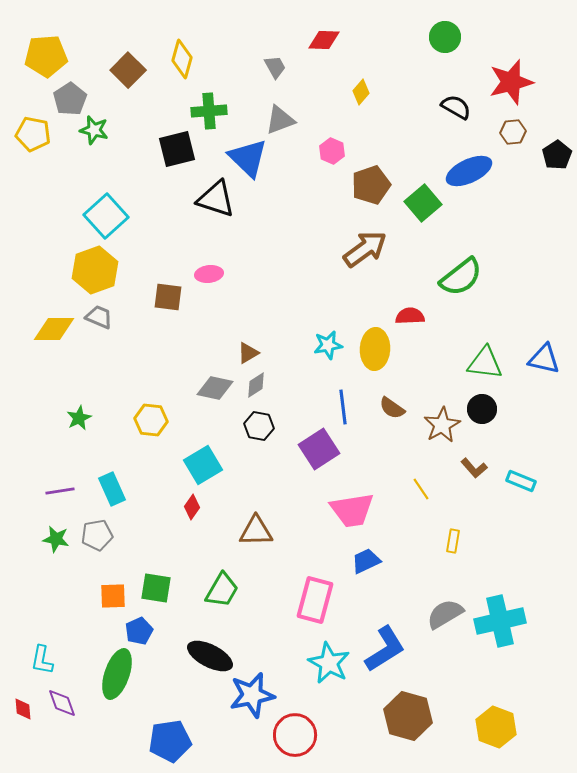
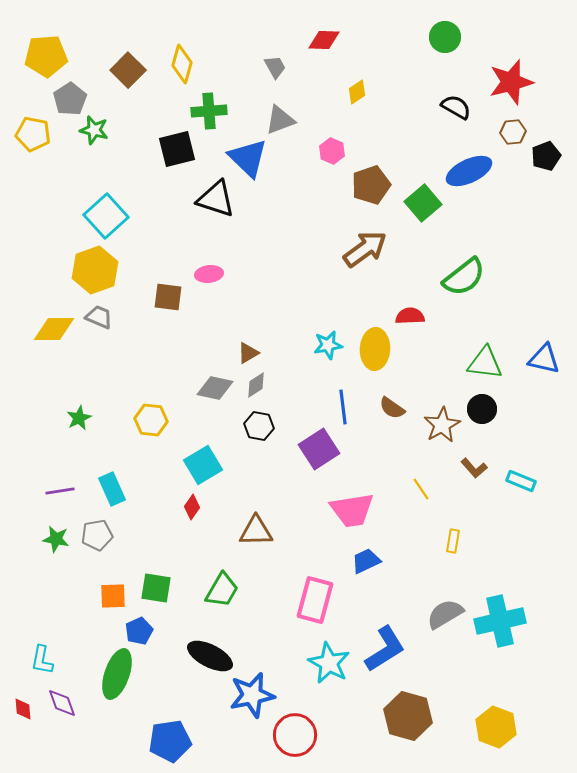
yellow diamond at (182, 59): moved 5 px down
yellow diamond at (361, 92): moved 4 px left; rotated 15 degrees clockwise
black pentagon at (557, 155): moved 11 px left, 1 px down; rotated 12 degrees clockwise
green semicircle at (461, 277): moved 3 px right
